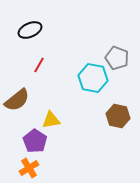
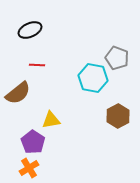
red line: moved 2 px left; rotated 63 degrees clockwise
brown semicircle: moved 1 px right, 7 px up
brown hexagon: rotated 20 degrees clockwise
purple pentagon: moved 2 px left, 1 px down
